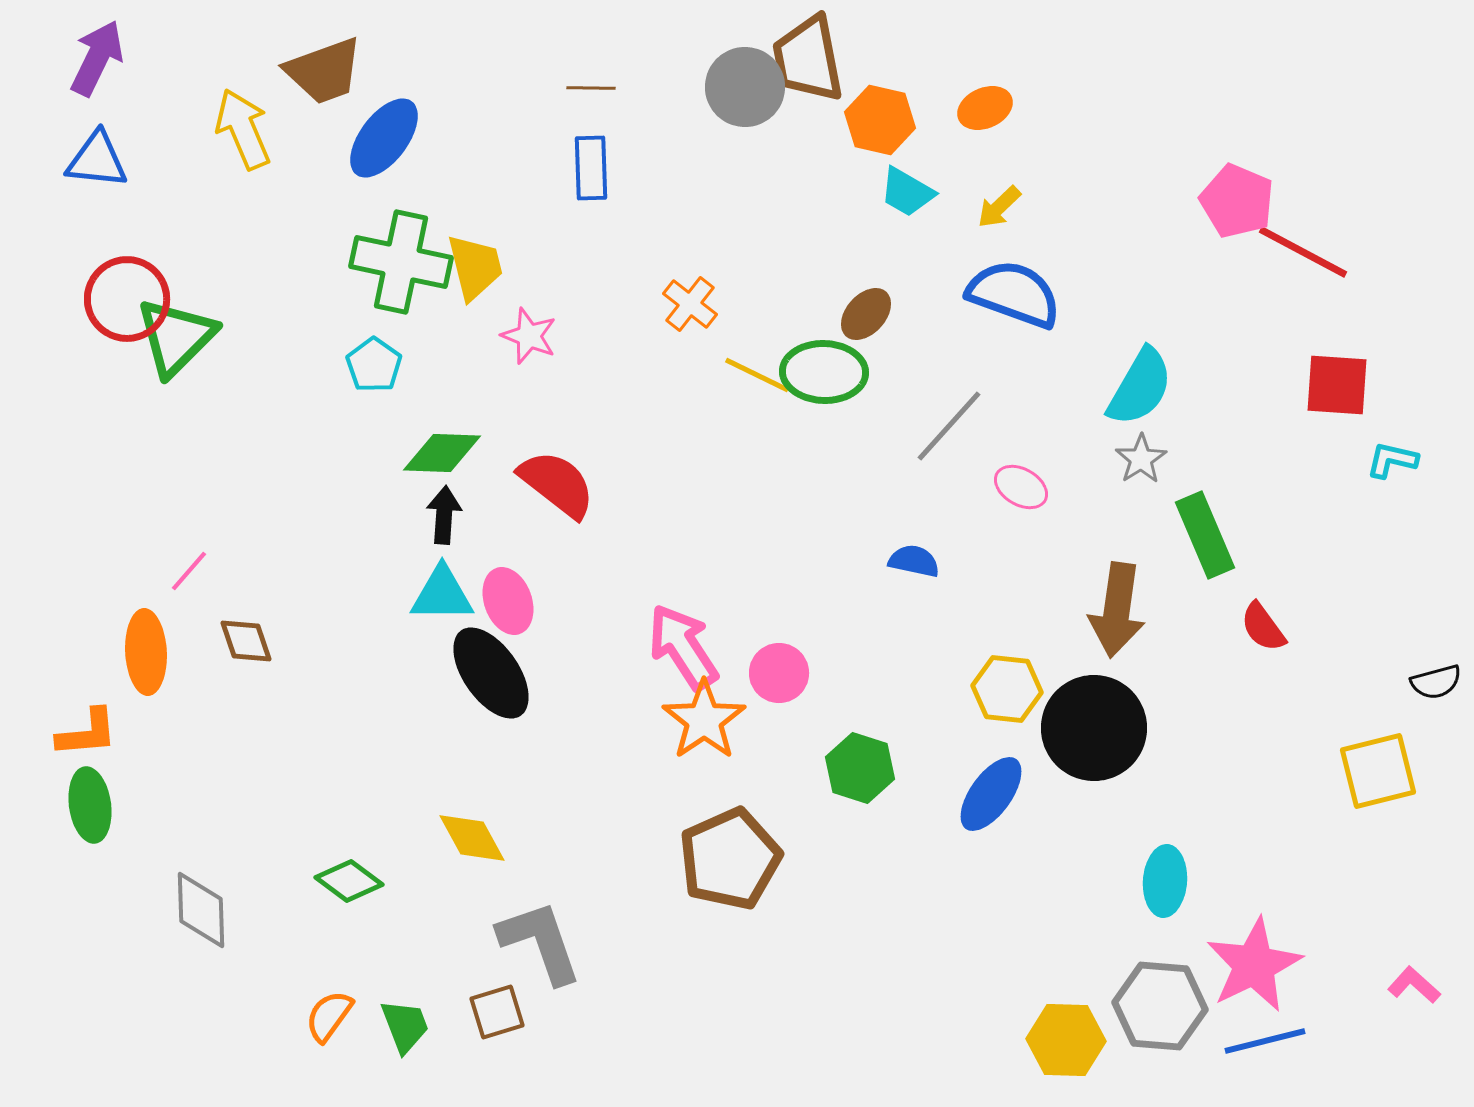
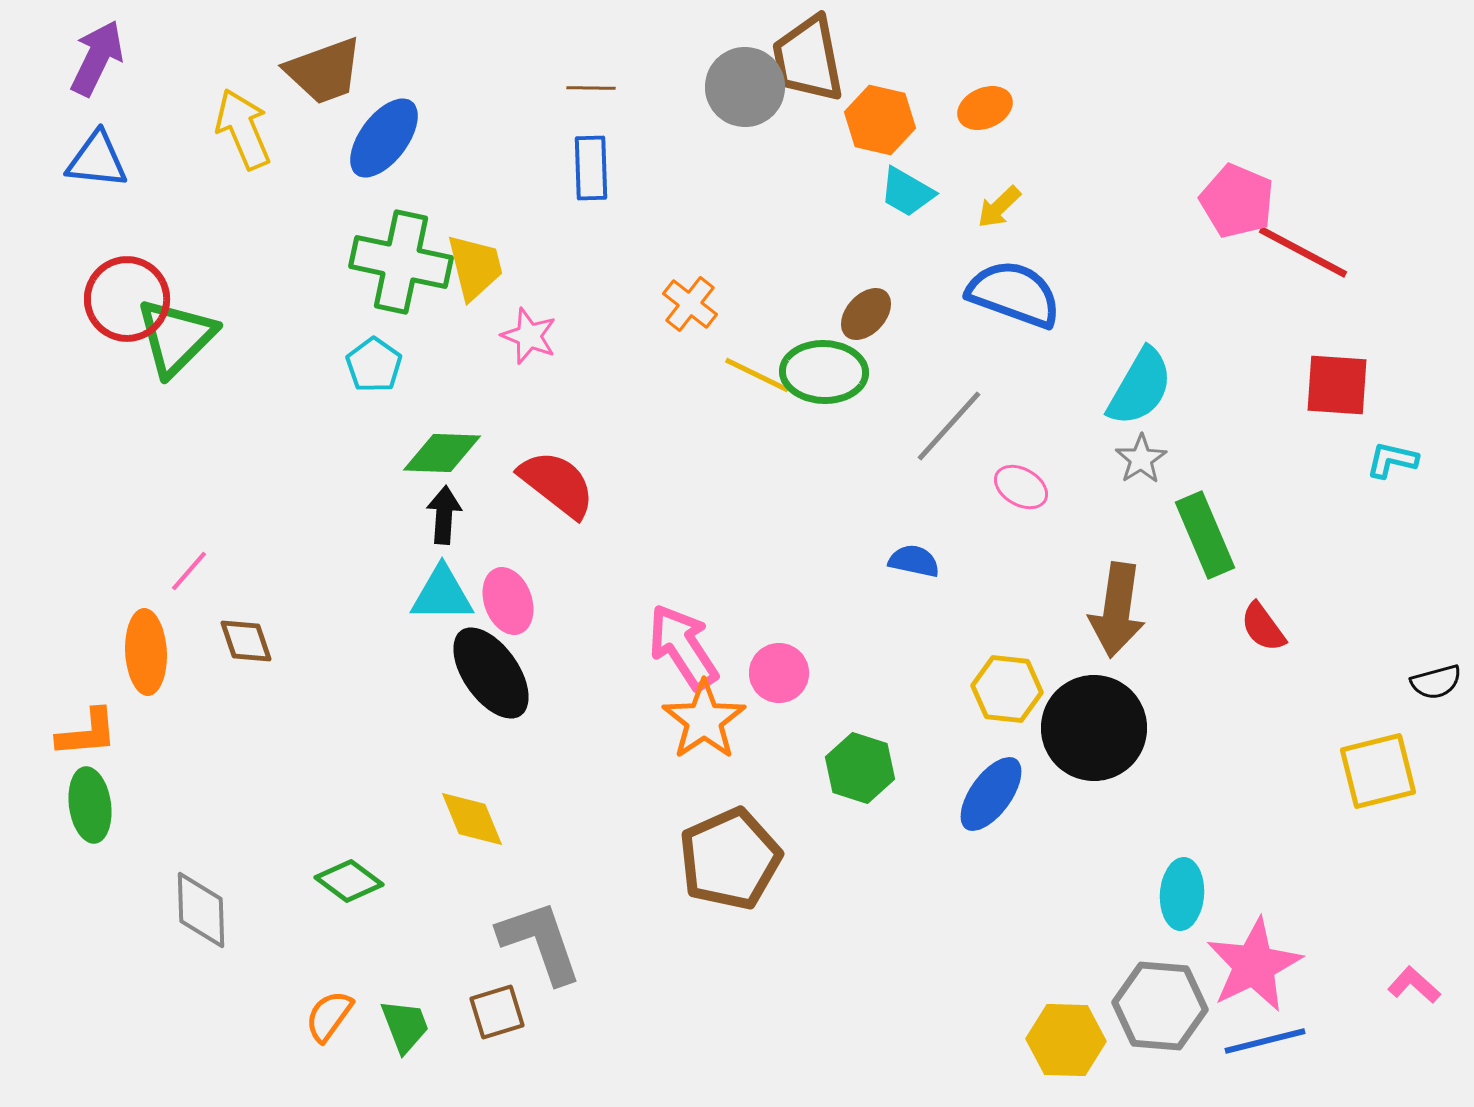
yellow diamond at (472, 838): moved 19 px up; rotated 6 degrees clockwise
cyan ellipse at (1165, 881): moved 17 px right, 13 px down
